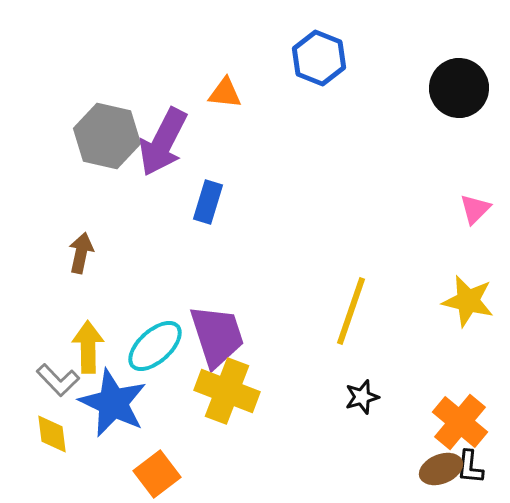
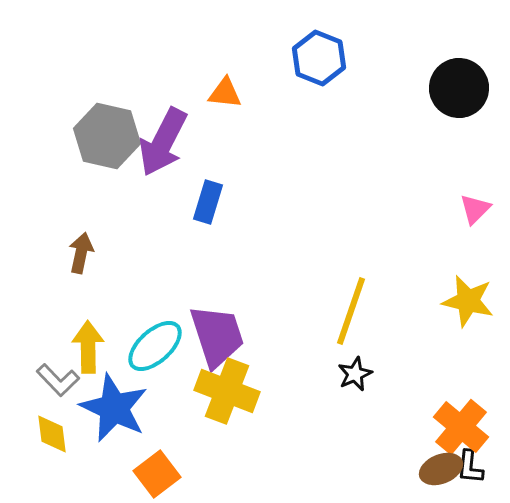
black star: moved 7 px left, 23 px up; rotated 8 degrees counterclockwise
blue star: moved 1 px right, 5 px down
orange cross: moved 1 px right, 5 px down
